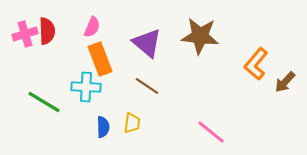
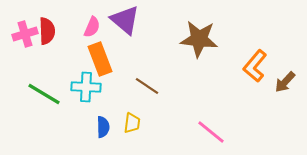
brown star: moved 1 px left, 3 px down
purple triangle: moved 22 px left, 23 px up
orange L-shape: moved 1 px left, 2 px down
green line: moved 8 px up
